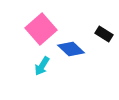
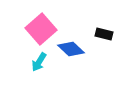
black rectangle: rotated 18 degrees counterclockwise
cyan arrow: moved 3 px left, 4 px up
